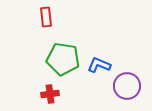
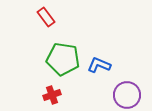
red rectangle: rotated 30 degrees counterclockwise
purple circle: moved 9 px down
red cross: moved 2 px right, 1 px down; rotated 12 degrees counterclockwise
